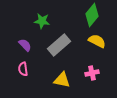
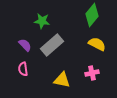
yellow semicircle: moved 3 px down
gray rectangle: moved 7 px left
